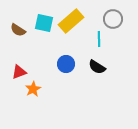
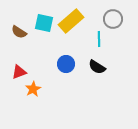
brown semicircle: moved 1 px right, 2 px down
